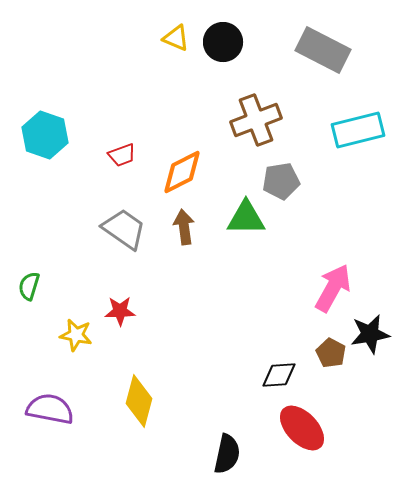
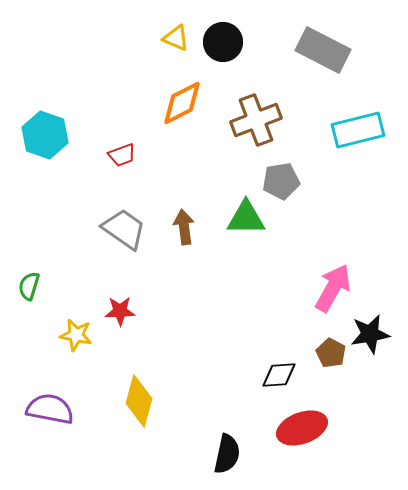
orange diamond: moved 69 px up
red ellipse: rotated 66 degrees counterclockwise
